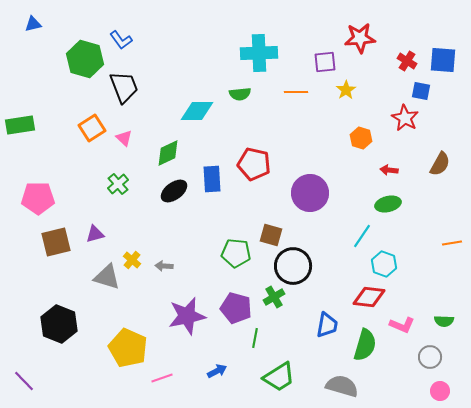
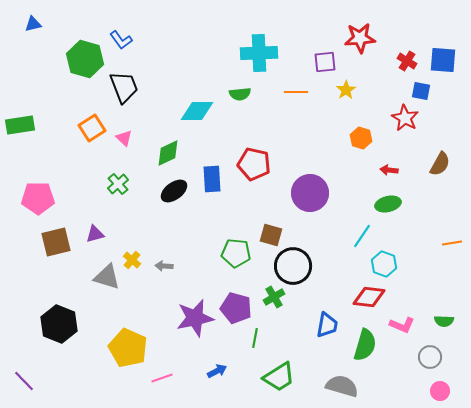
purple star at (187, 316): moved 8 px right, 2 px down
